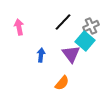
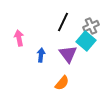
black line: rotated 18 degrees counterclockwise
pink arrow: moved 11 px down
cyan square: moved 1 px right
purple triangle: moved 3 px left
